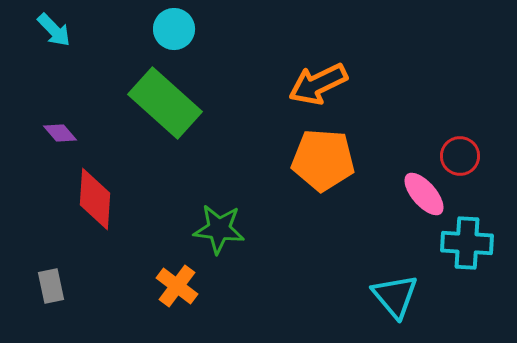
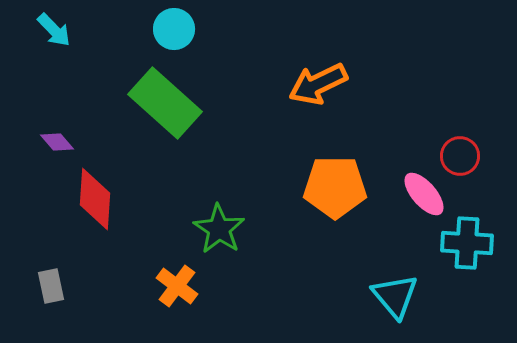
purple diamond: moved 3 px left, 9 px down
orange pentagon: moved 12 px right, 27 px down; rotated 4 degrees counterclockwise
green star: rotated 27 degrees clockwise
